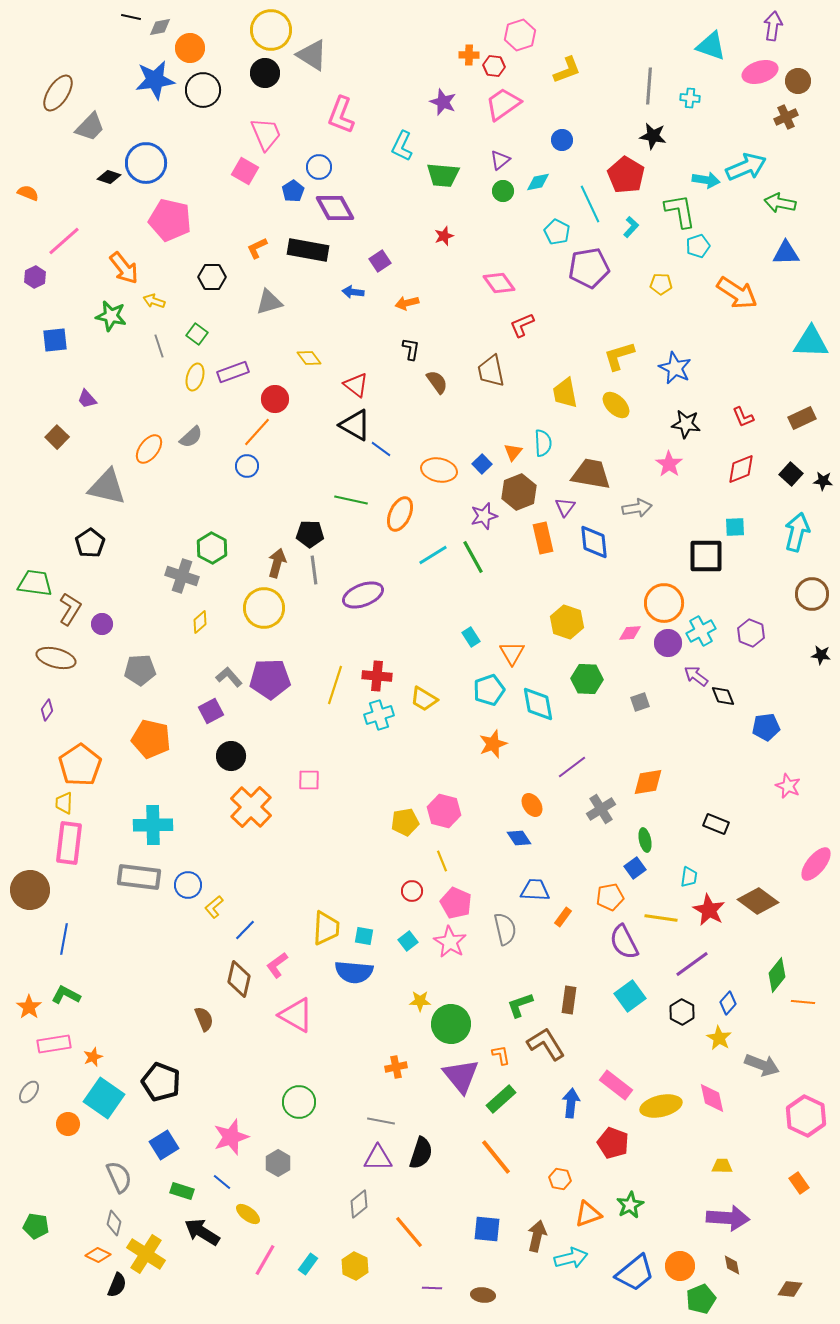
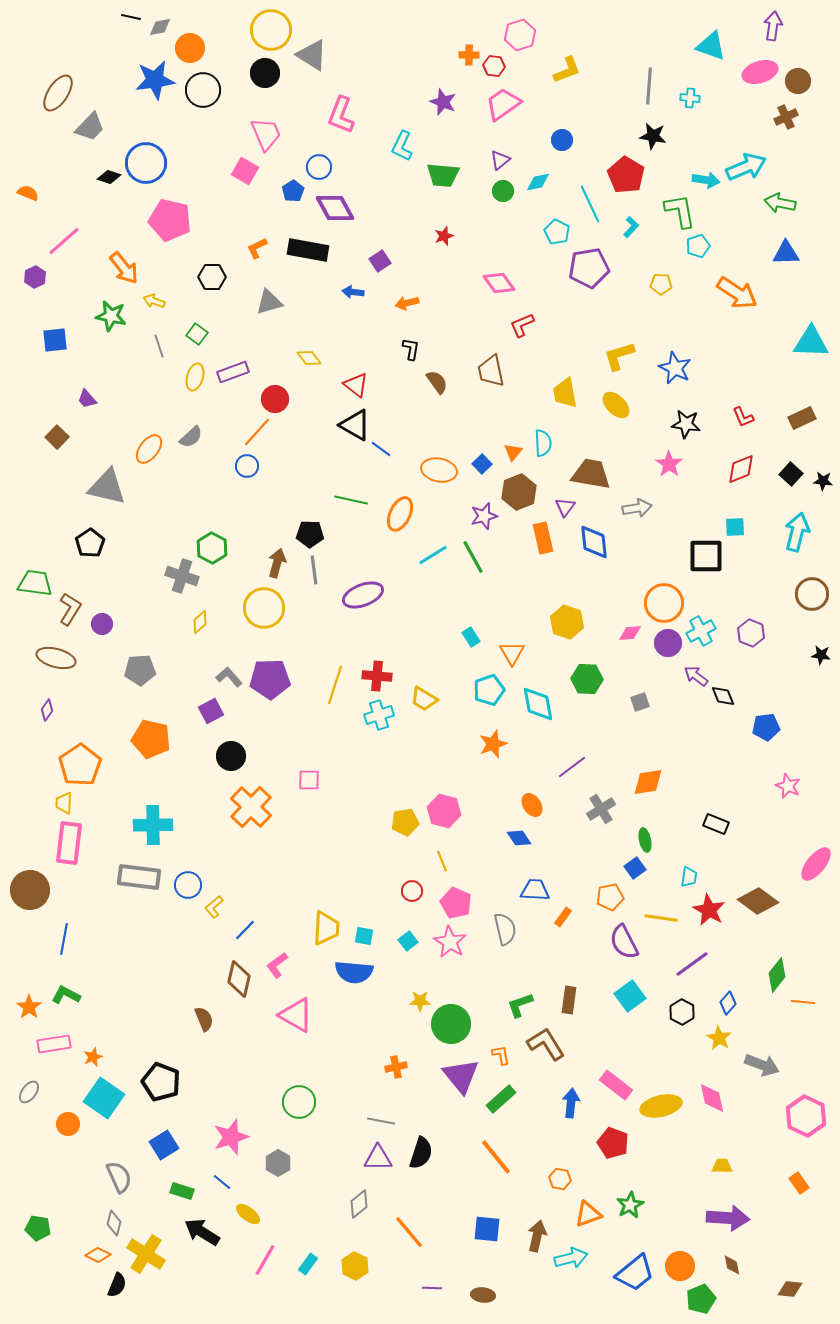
green pentagon at (36, 1226): moved 2 px right, 2 px down
